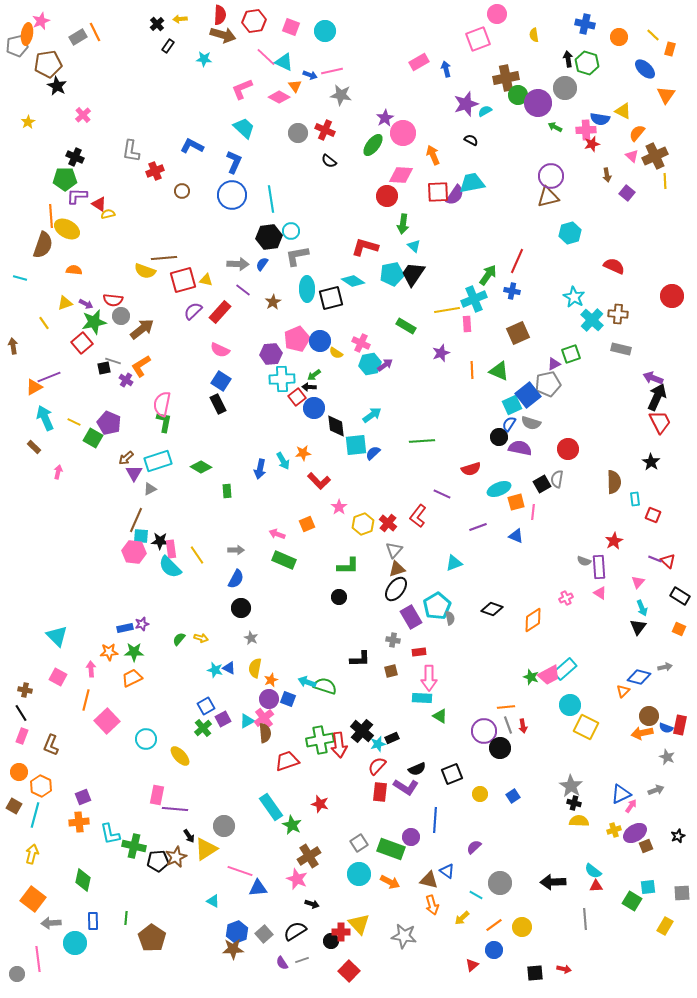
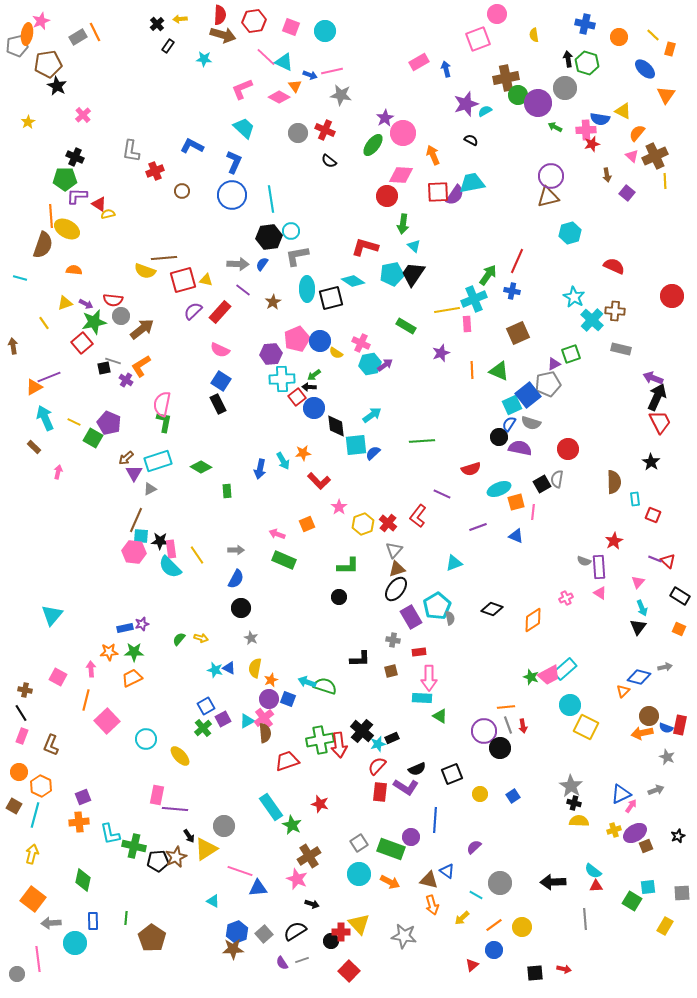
brown cross at (618, 314): moved 3 px left, 3 px up
cyan triangle at (57, 636): moved 5 px left, 21 px up; rotated 25 degrees clockwise
